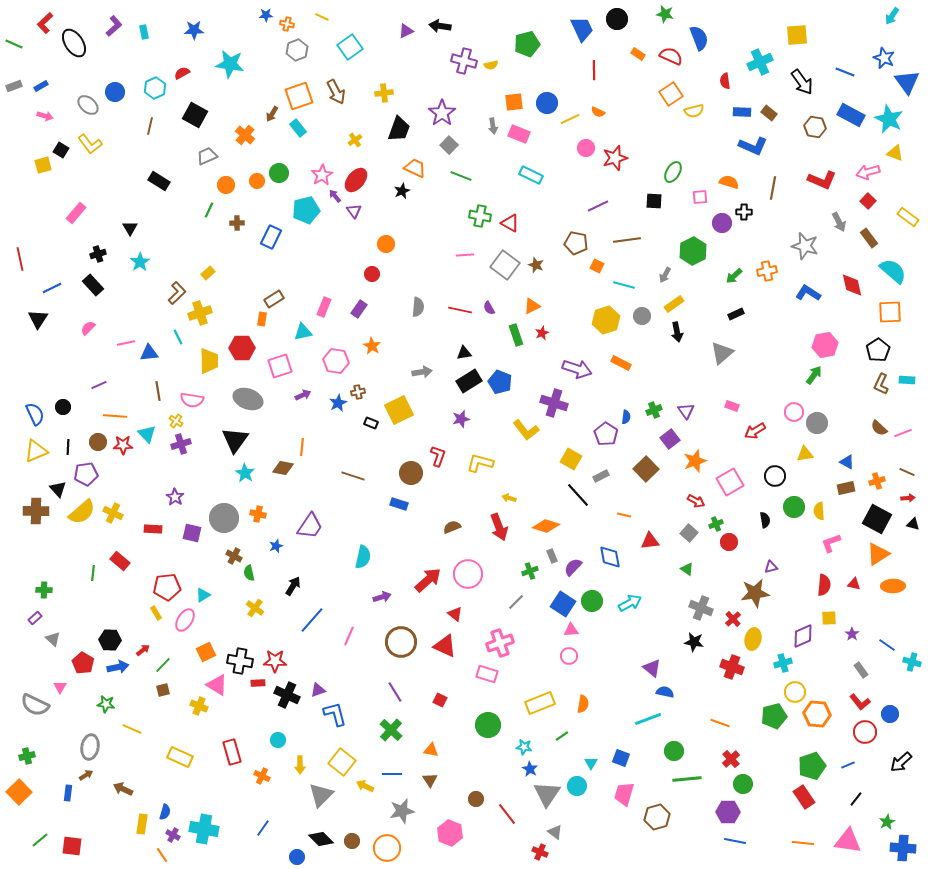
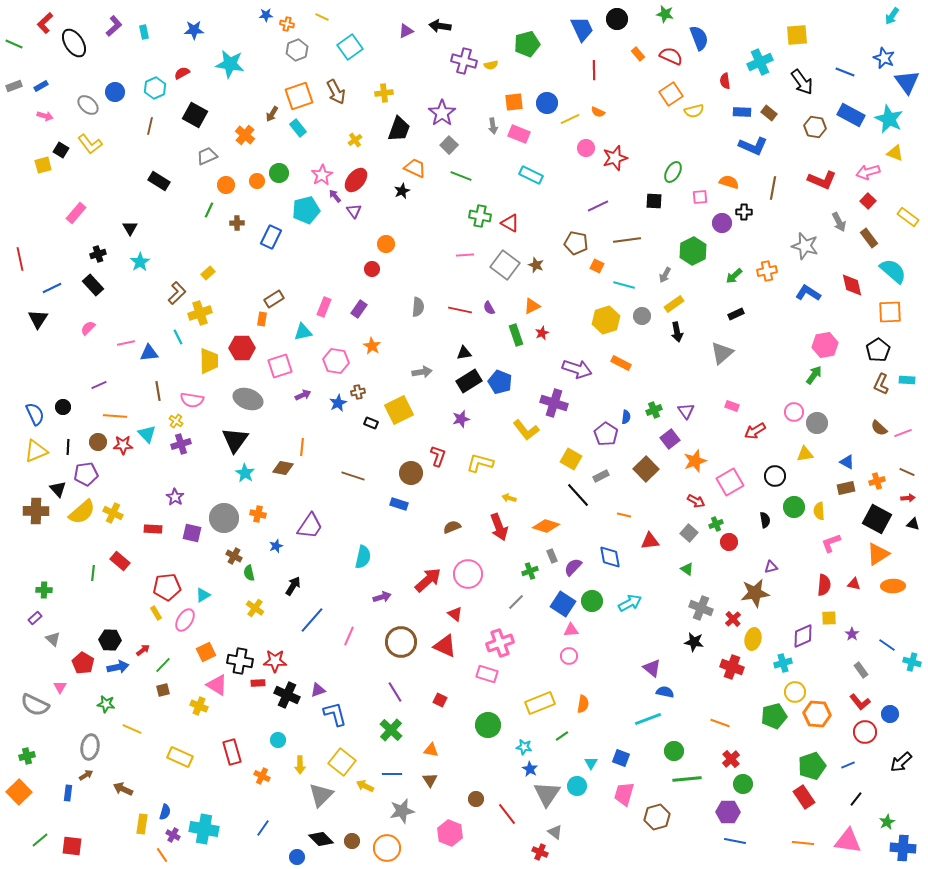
orange rectangle at (638, 54): rotated 16 degrees clockwise
red circle at (372, 274): moved 5 px up
